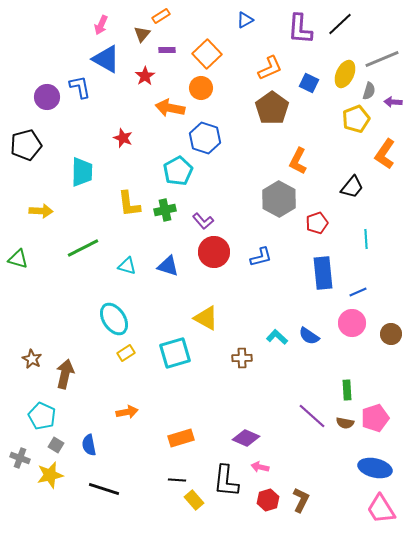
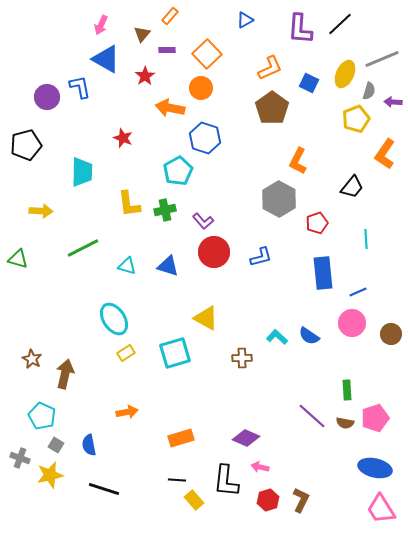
orange rectangle at (161, 16): moved 9 px right; rotated 18 degrees counterclockwise
